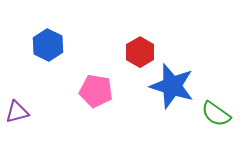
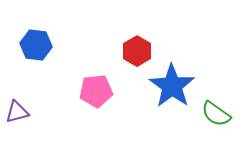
blue hexagon: moved 12 px left; rotated 20 degrees counterclockwise
red hexagon: moved 3 px left, 1 px up
blue star: rotated 18 degrees clockwise
pink pentagon: rotated 16 degrees counterclockwise
